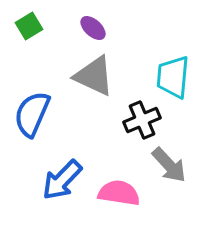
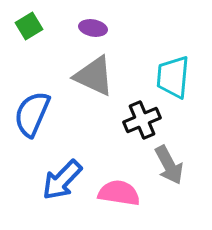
purple ellipse: rotated 32 degrees counterclockwise
gray arrow: rotated 15 degrees clockwise
